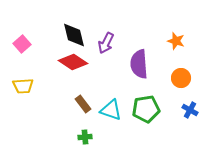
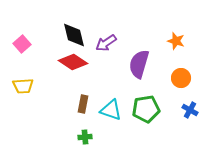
purple arrow: rotated 30 degrees clockwise
purple semicircle: rotated 20 degrees clockwise
brown rectangle: rotated 48 degrees clockwise
